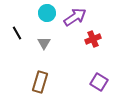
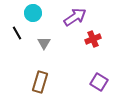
cyan circle: moved 14 px left
